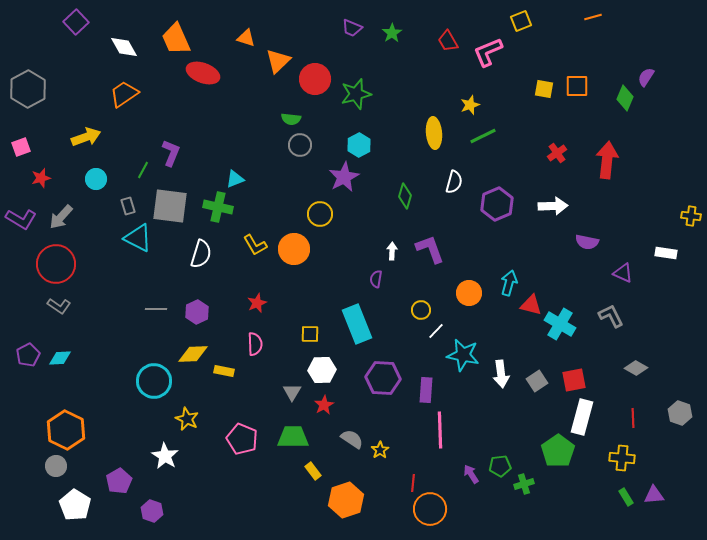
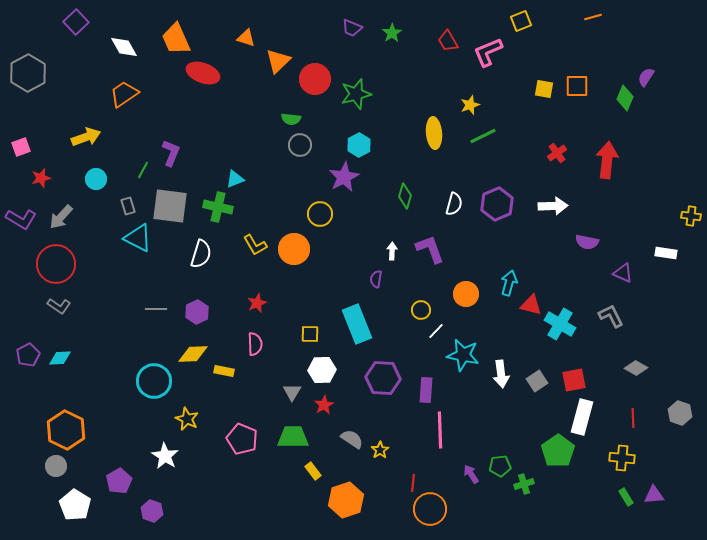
gray hexagon at (28, 89): moved 16 px up
white semicircle at (454, 182): moved 22 px down
orange circle at (469, 293): moved 3 px left, 1 px down
